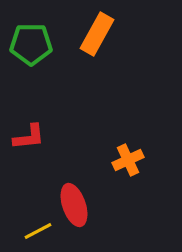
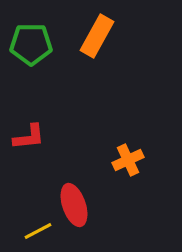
orange rectangle: moved 2 px down
